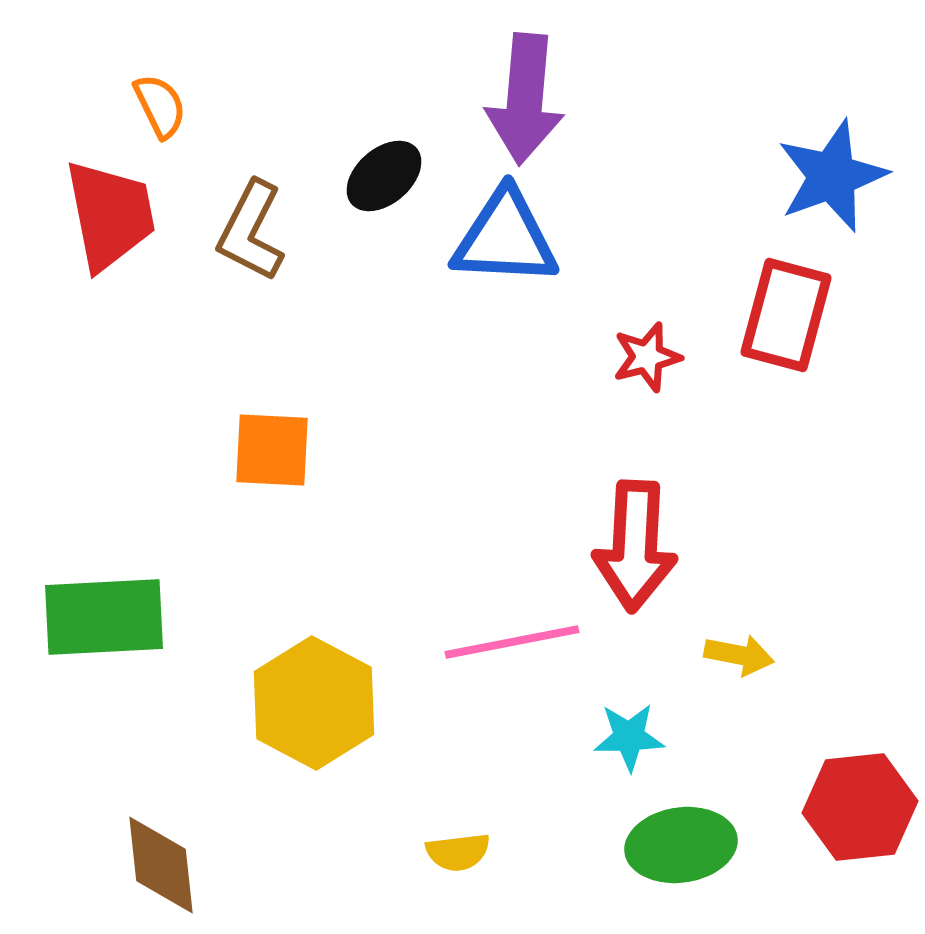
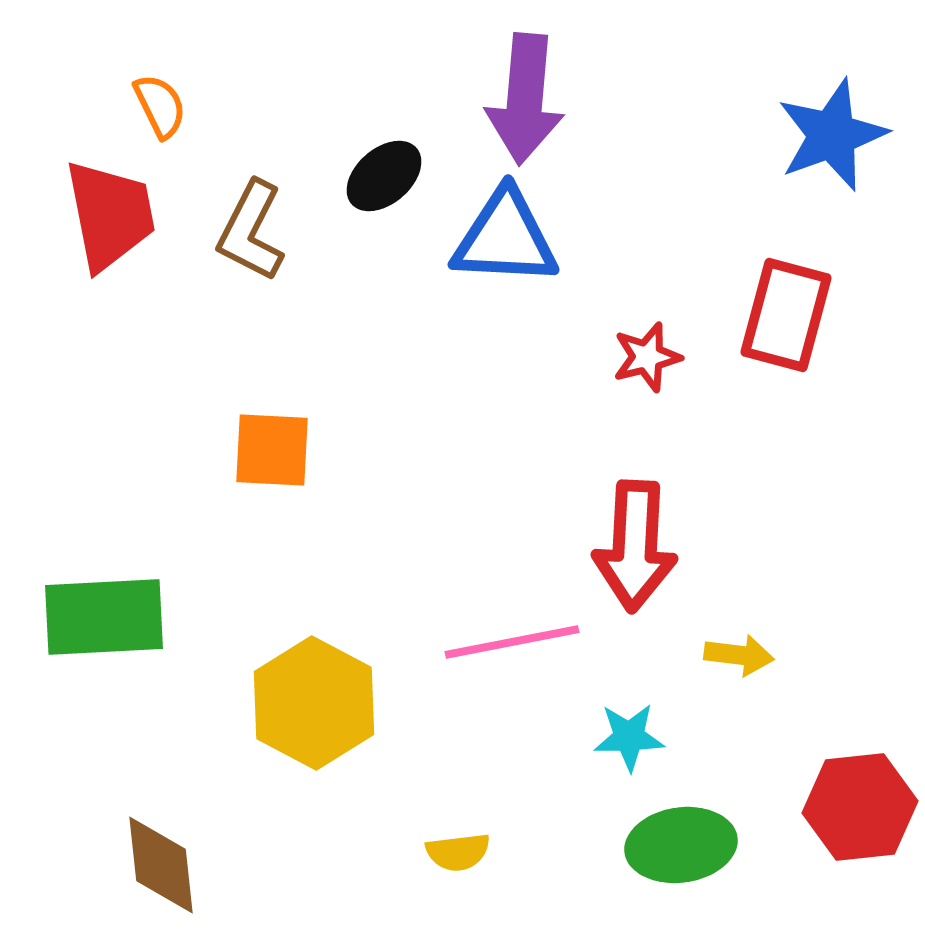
blue star: moved 41 px up
yellow arrow: rotated 4 degrees counterclockwise
